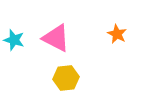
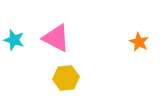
orange star: moved 22 px right, 8 px down
